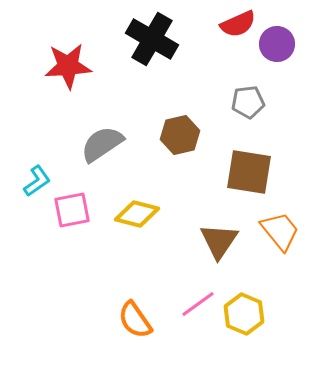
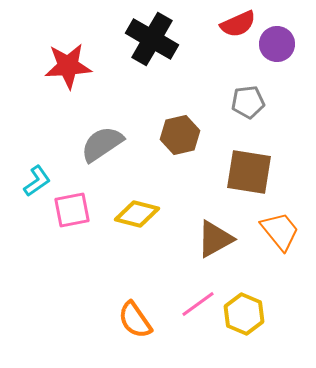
brown triangle: moved 4 px left, 2 px up; rotated 27 degrees clockwise
